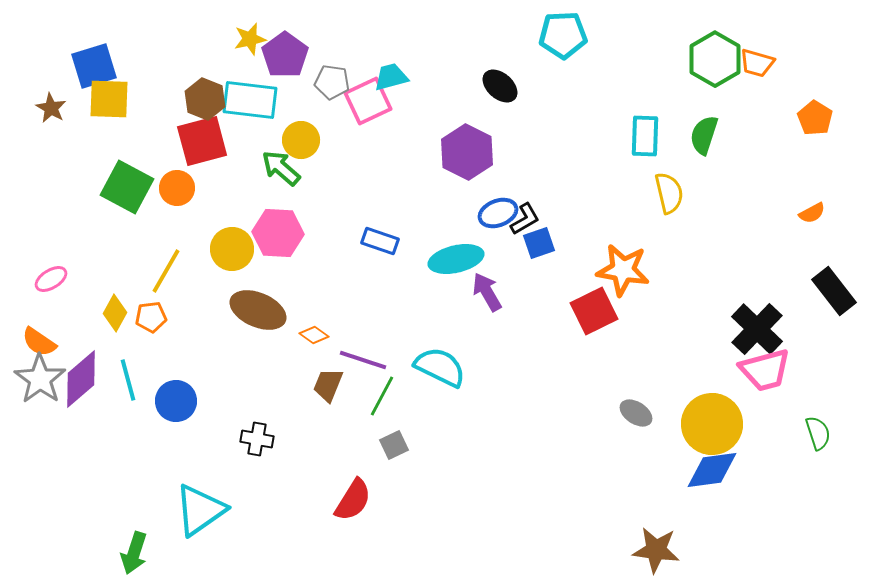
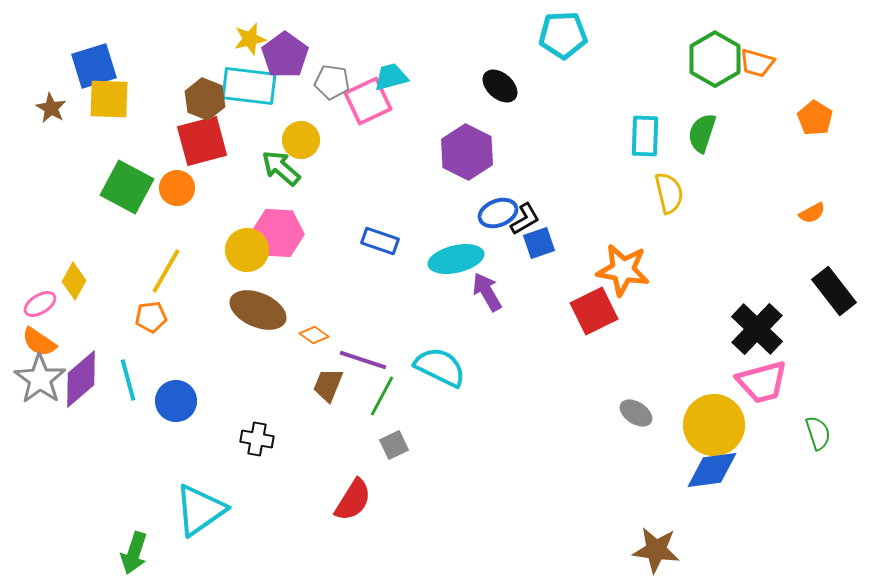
cyan rectangle at (250, 100): moved 1 px left, 14 px up
green semicircle at (704, 135): moved 2 px left, 2 px up
yellow circle at (232, 249): moved 15 px right, 1 px down
pink ellipse at (51, 279): moved 11 px left, 25 px down
yellow diamond at (115, 313): moved 41 px left, 32 px up
pink trapezoid at (765, 370): moved 3 px left, 12 px down
yellow circle at (712, 424): moved 2 px right, 1 px down
